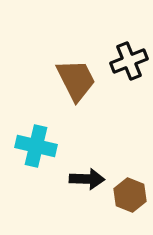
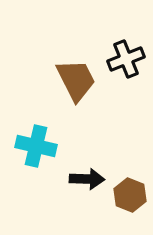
black cross: moved 3 px left, 2 px up
